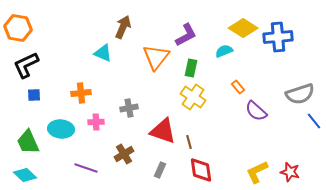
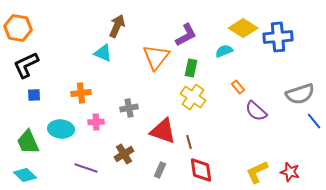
brown arrow: moved 6 px left, 1 px up
